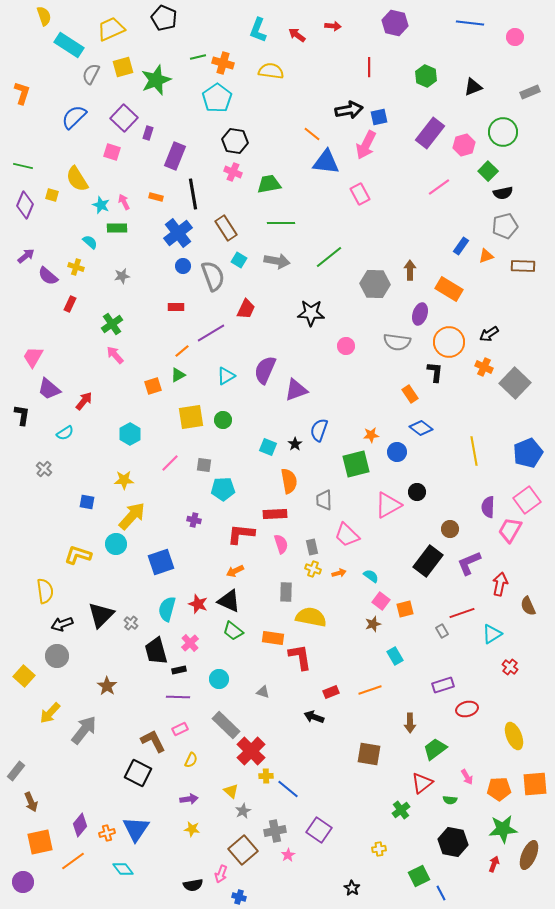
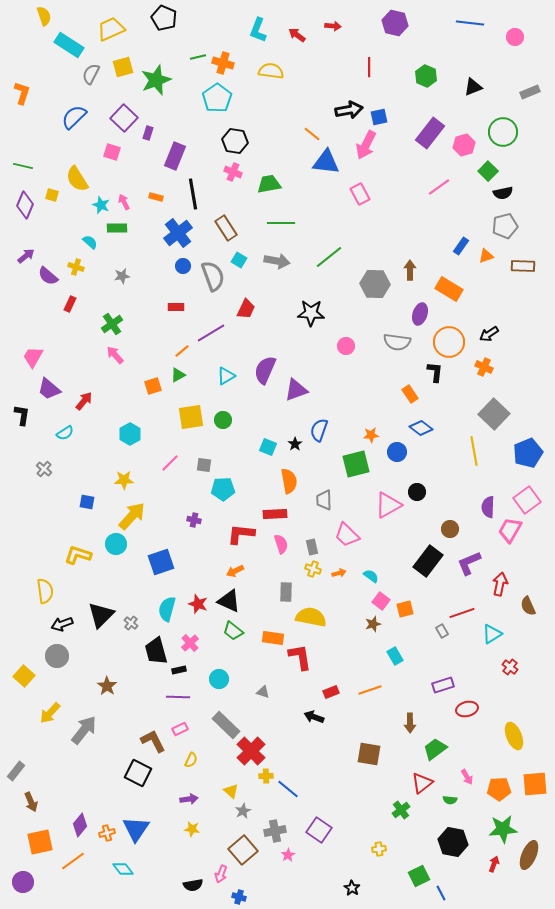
gray square at (515, 383): moved 21 px left, 31 px down
